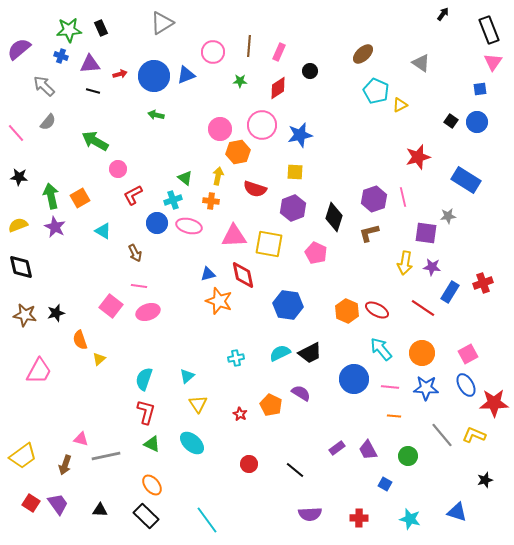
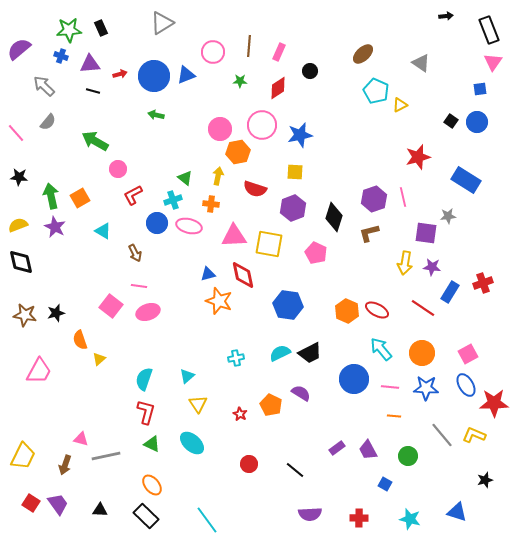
black arrow at (443, 14): moved 3 px right, 2 px down; rotated 48 degrees clockwise
orange cross at (211, 201): moved 3 px down
black diamond at (21, 267): moved 5 px up
yellow trapezoid at (23, 456): rotated 28 degrees counterclockwise
